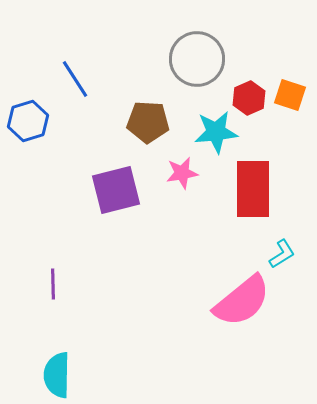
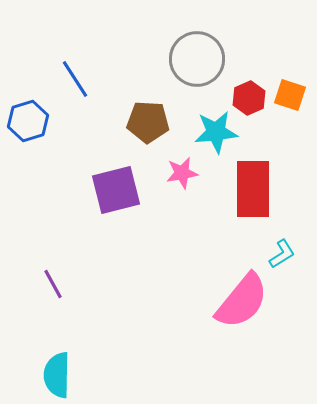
purple line: rotated 28 degrees counterclockwise
pink semicircle: rotated 12 degrees counterclockwise
